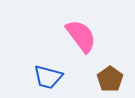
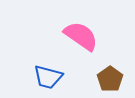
pink semicircle: rotated 18 degrees counterclockwise
